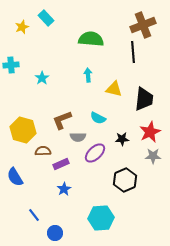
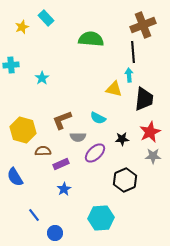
cyan arrow: moved 41 px right
